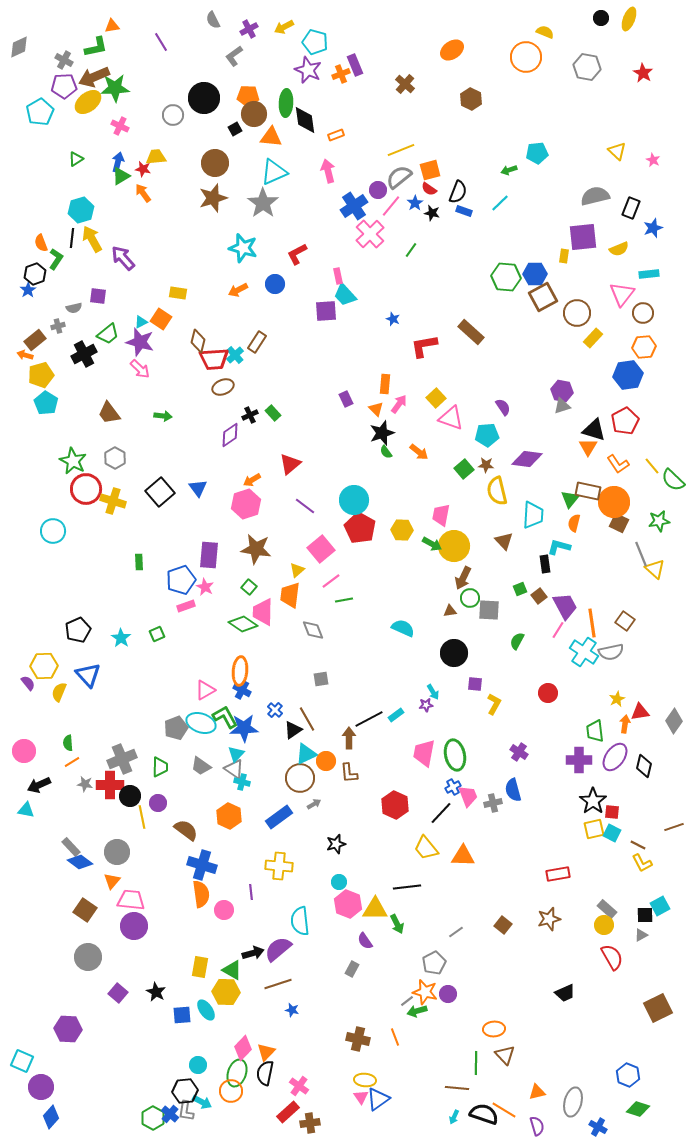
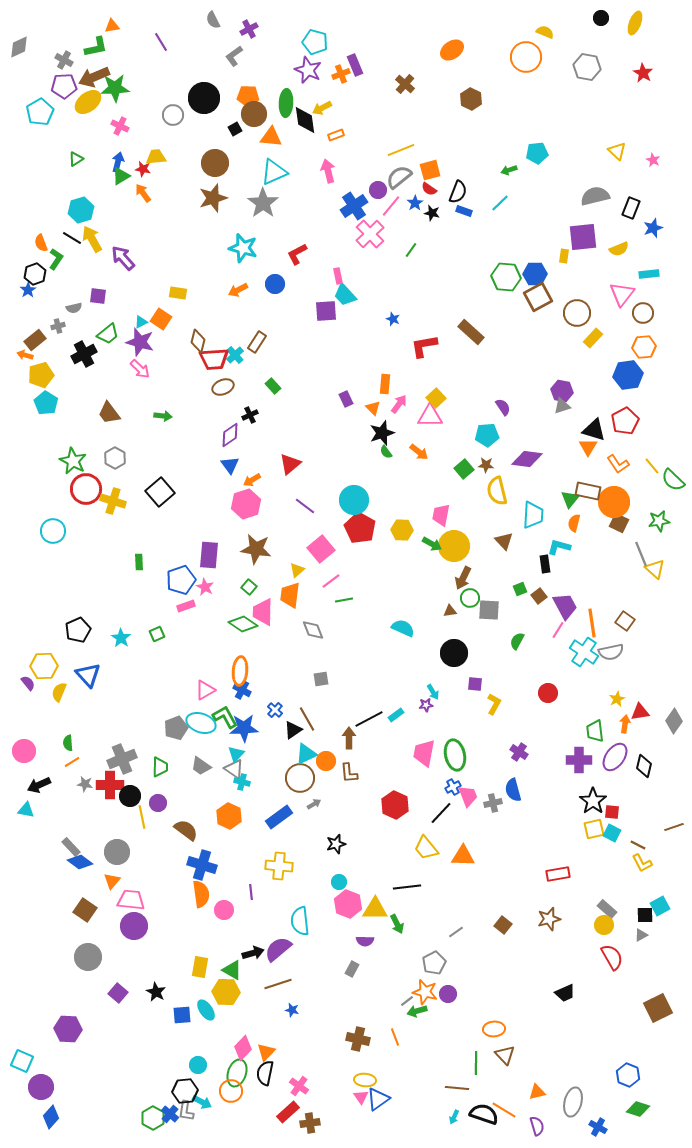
yellow ellipse at (629, 19): moved 6 px right, 4 px down
yellow arrow at (284, 27): moved 38 px right, 81 px down
black line at (72, 238): rotated 66 degrees counterclockwise
brown square at (543, 297): moved 5 px left
orange triangle at (376, 409): moved 3 px left, 1 px up
green rectangle at (273, 413): moved 27 px up
pink triangle at (451, 418): moved 21 px left, 2 px up; rotated 20 degrees counterclockwise
blue triangle at (198, 488): moved 32 px right, 23 px up
purple semicircle at (365, 941): rotated 54 degrees counterclockwise
